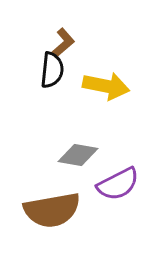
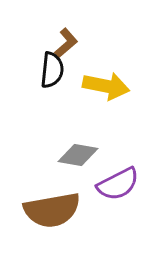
brown L-shape: moved 3 px right
